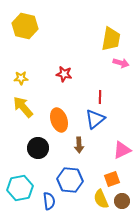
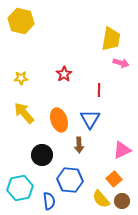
yellow hexagon: moved 4 px left, 5 px up
red star: rotated 28 degrees clockwise
red line: moved 1 px left, 7 px up
yellow arrow: moved 1 px right, 6 px down
blue triangle: moved 5 px left; rotated 20 degrees counterclockwise
black circle: moved 4 px right, 7 px down
orange square: moved 2 px right; rotated 21 degrees counterclockwise
yellow semicircle: rotated 18 degrees counterclockwise
